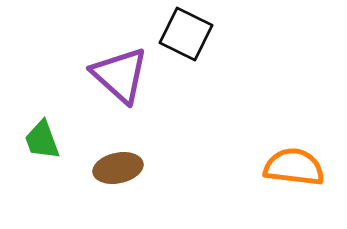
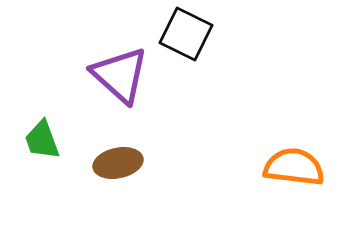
brown ellipse: moved 5 px up
